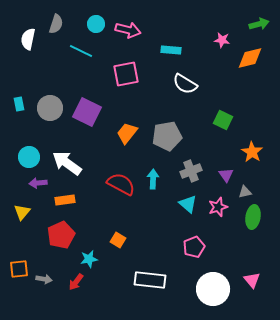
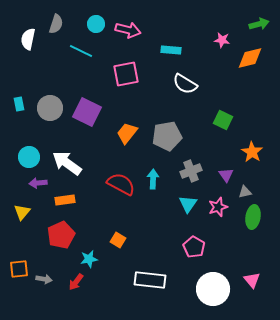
cyan triangle at (188, 204): rotated 24 degrees clockwise
pink pentagon at (194, 247): rotated 20 degrees counterclockwise
